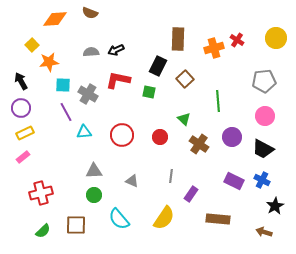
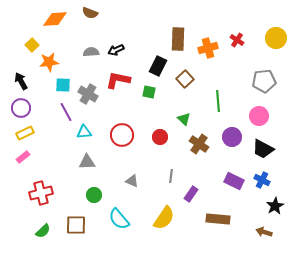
orange cross at (214, 48): moved 6 px left
pink circle at (265, 116): moved 6 px left
gray triangle at (94, 171): moved 7 px left, 9 px up
